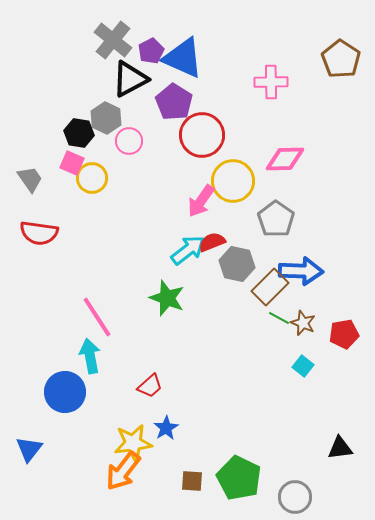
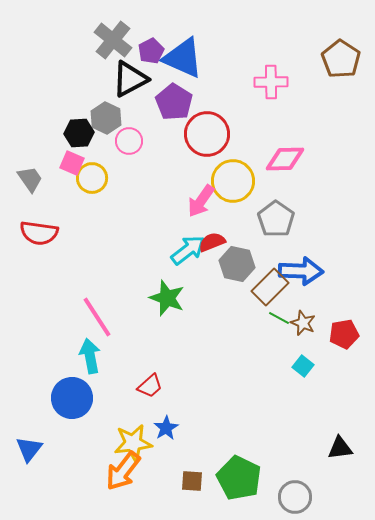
black hexagon at (79, 133): rotated 12 degrees counterclockwise
red circle at (202, 135): moved 5 px right, 1 px up
blue circle at (65, 392): moved 7 px right, 6 px down
